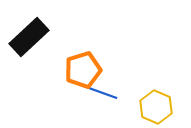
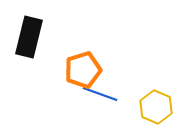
black rectangle: rotated 33 degrees counterclockwise
blue line: moved 2 px down
